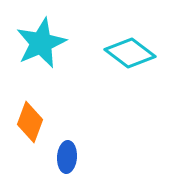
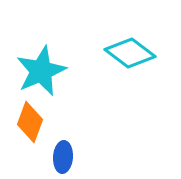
cyan star: moved 28 px down
blue ellipse: moved 4 px left
